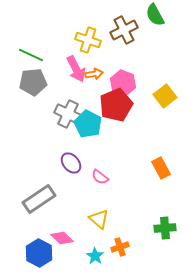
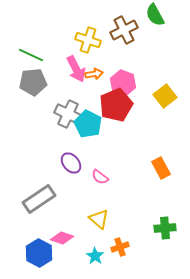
pink diamond: rotated 25 degrees counterclockwise
